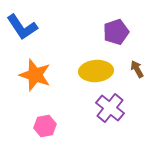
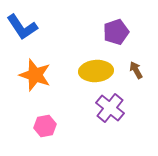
brown arrow: moved 1 px left, 1 px down
